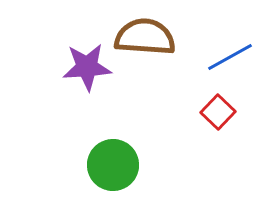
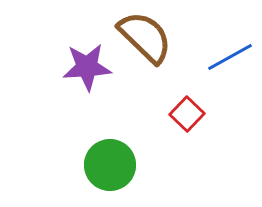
brown semicircle: rotated 40 degrees clockwise
red square: moved 31 px left, 2 px down
green circle: moved 3 px left
